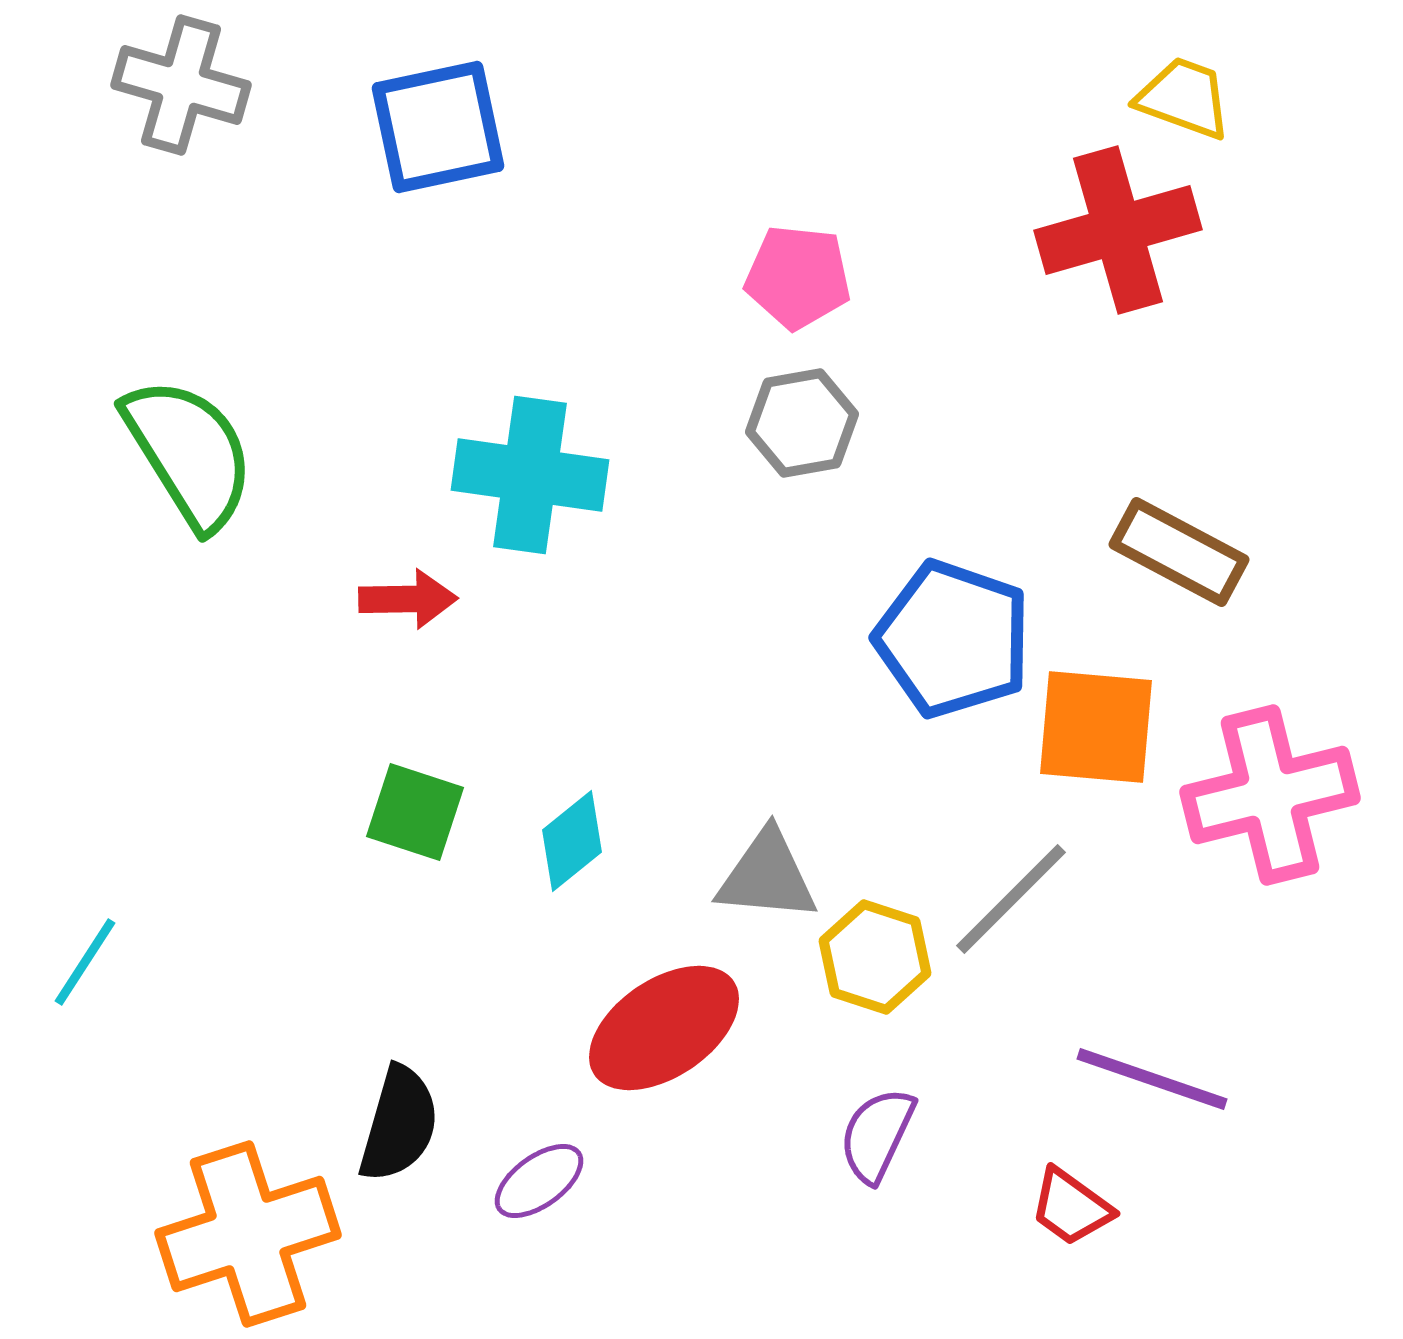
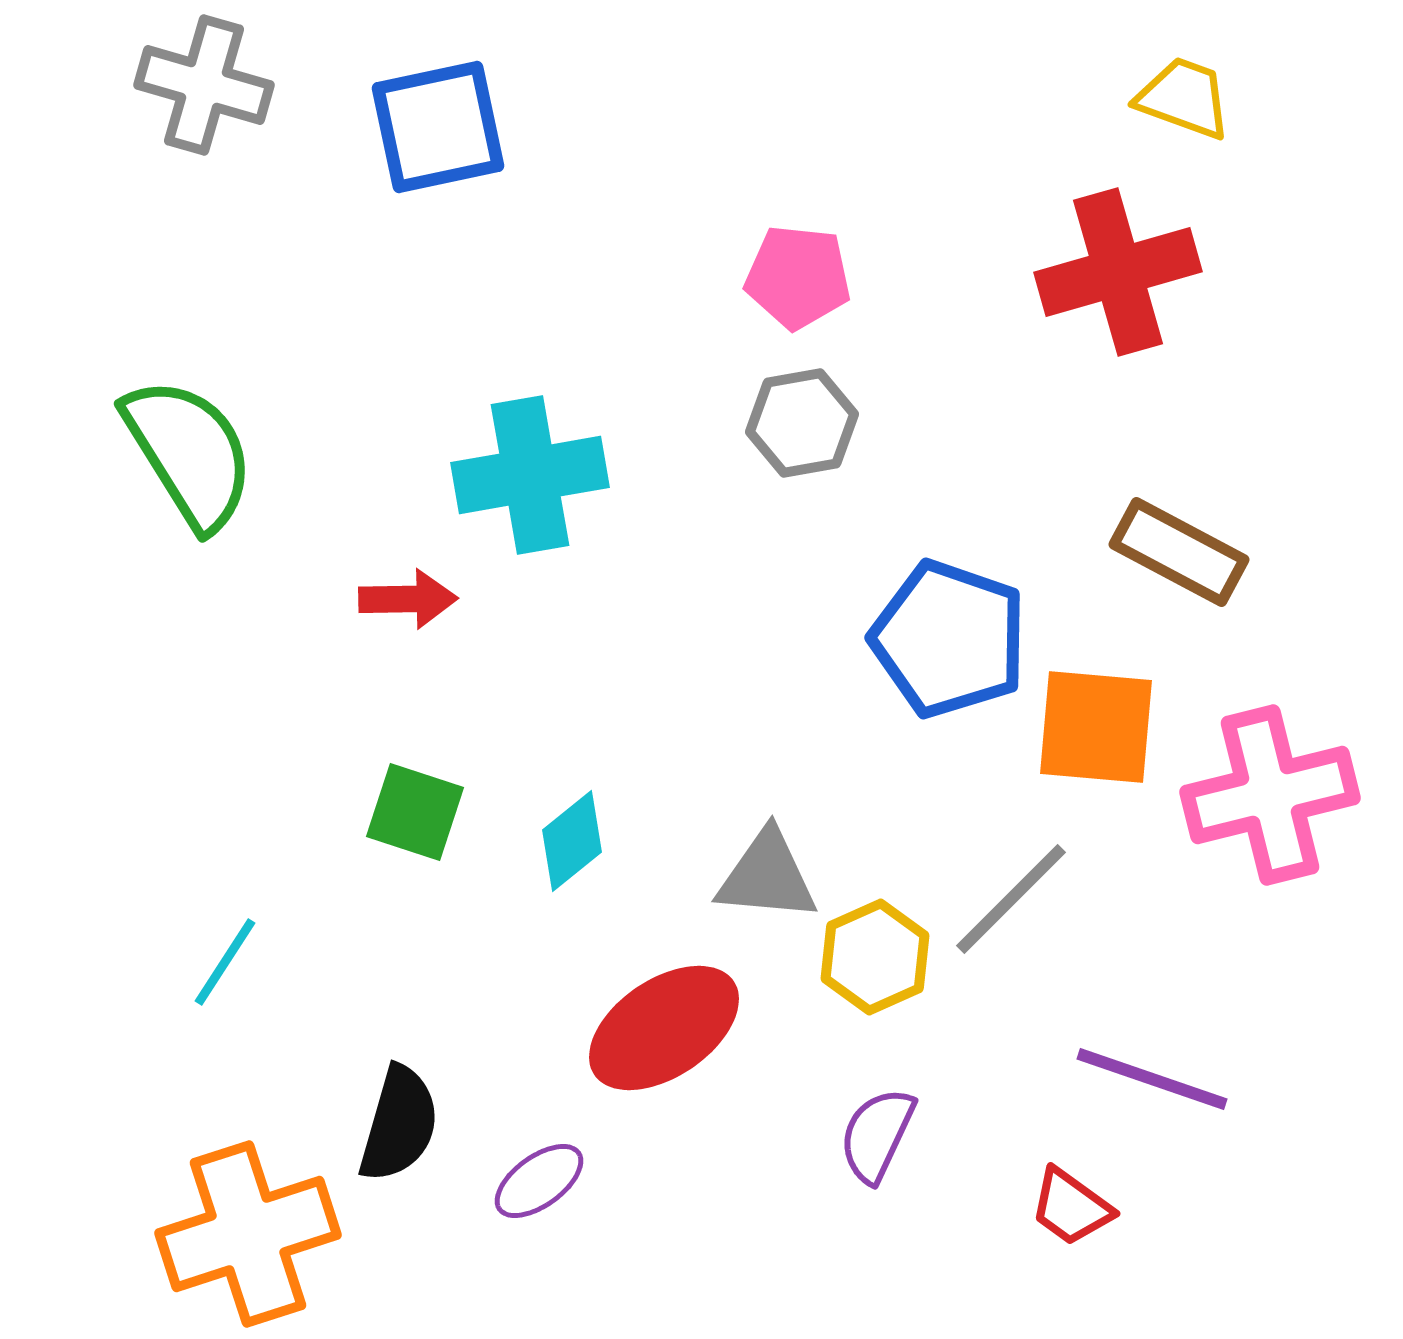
gray cross: moved 23 px right
red cross: moved 42 px down
cyan cross: rotated 18 degrees counterclockwise
blue pentagon: moved 4 px left
yellow hexagon: rotated 18 degrees clockwise
cyan line: moved 140 px right
